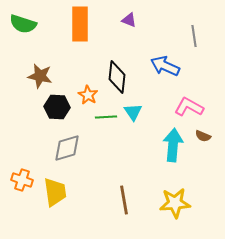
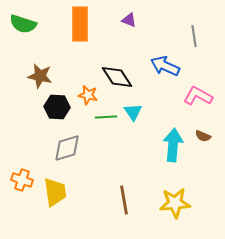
black diamond: rotated 40 degrees counterclockwise
orange star: rotated 18 degrees counterclockwise
pink L-shape: moved 9 px right, 11 px up
